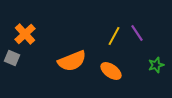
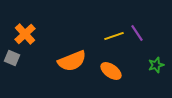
yellow line: rotated 42 degrees clockwise
